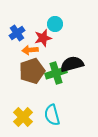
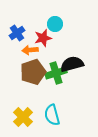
brown pentagon: moved 1 px right, 1 px down
